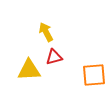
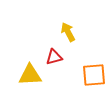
yellow arrow: moved 22 px right
yellow triangle: moved 1 px right, 5 px down
